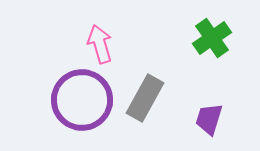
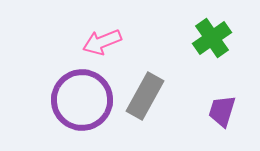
pink arrow: moved 2 px right, 2 px up; rotated 96 degrees counterclockwise
gray rectangle: moved 2 px up
purple trapezoid: moved 13 px right, 8 px up
